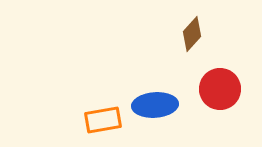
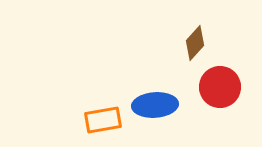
brown diamond: moved 3 px right, 9 px down
red circle: moved 2 px up
